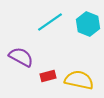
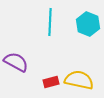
cyan line: rotated 52 degrees counterclockwise
purple semicircle: moved 5 px left, 5 px down
red rectangle: moved 3 px right, 6 px down
